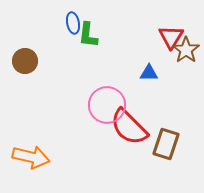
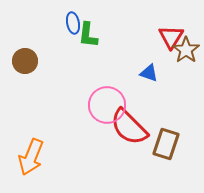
blue triangle: rotated 18 degrees clockwise
orange arrow: rotated 99 degrees clockwise
